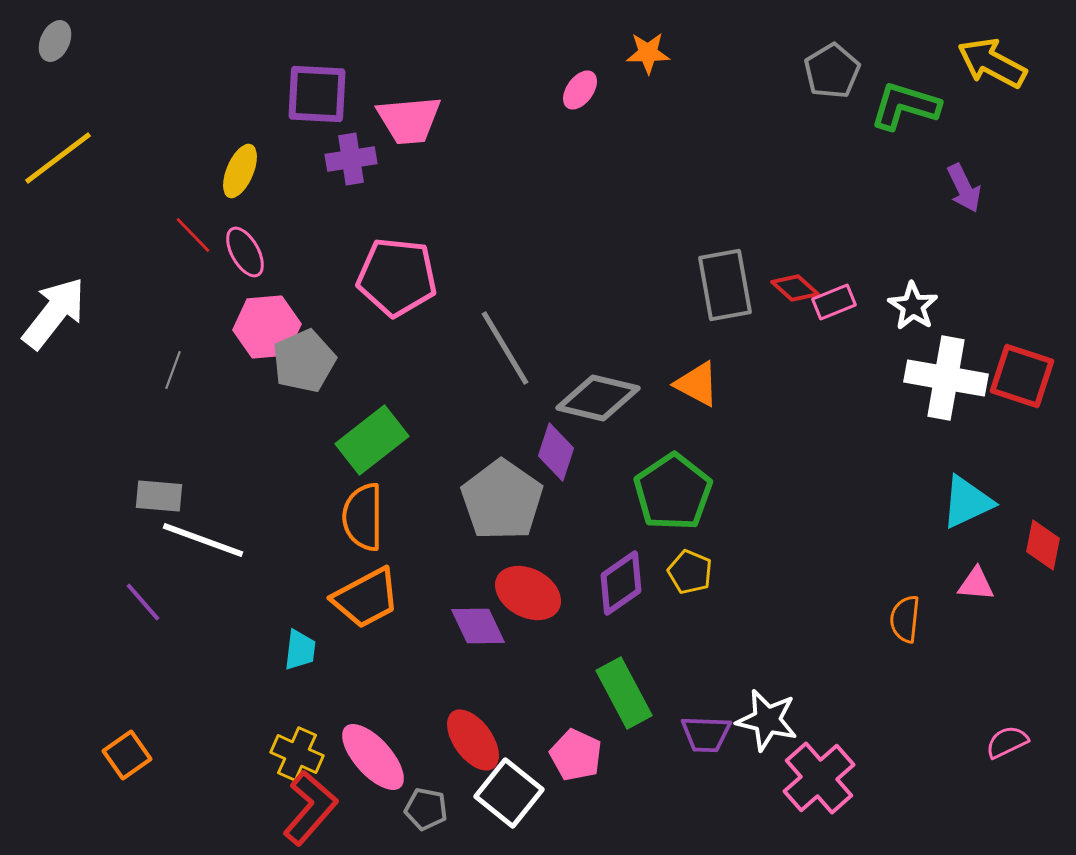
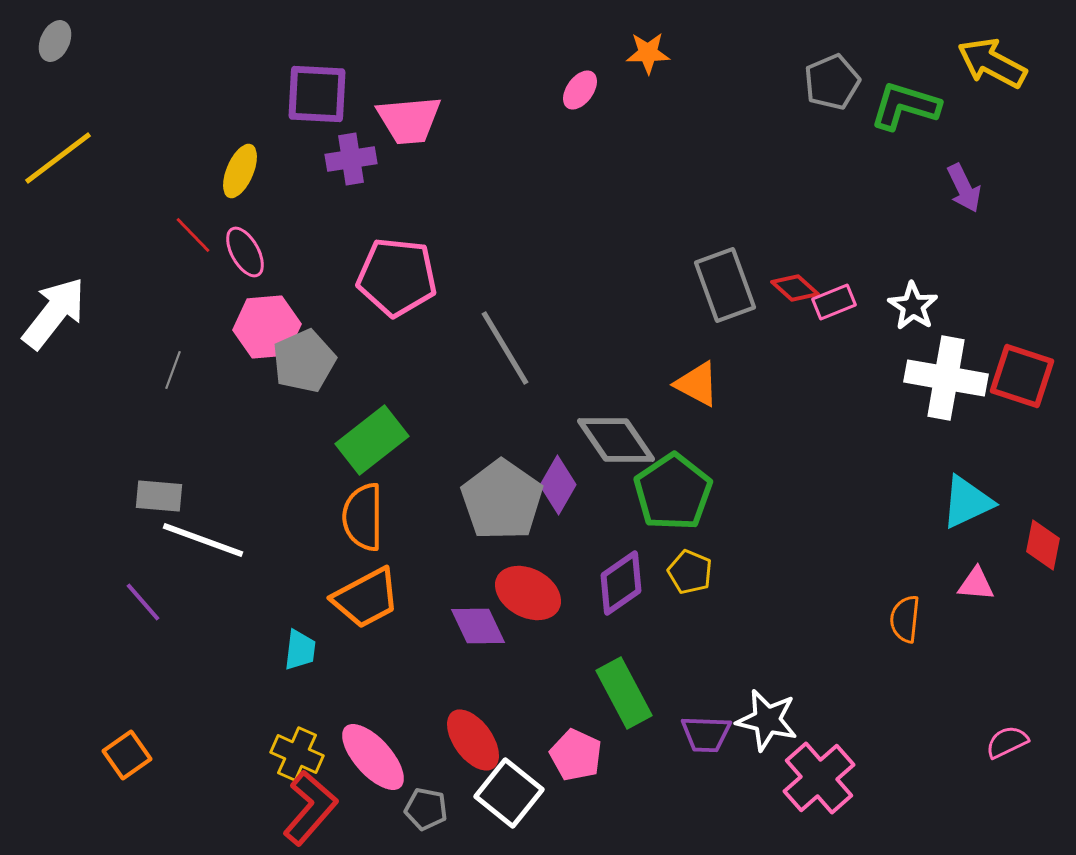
gray pentagon at (832, 71): moved 11 px down; rotated 8 degrees clockwise
gray rectangle at (725, 285): rotated 10 degrees counterclockwise
gray diamond at (598, 398): moved 18 px right, 42 px down; rotated 42 degrees clockwise
purple diamond at (556, 452): moved 2 px right, 33 px down; rotated 12 degrees clockwise
